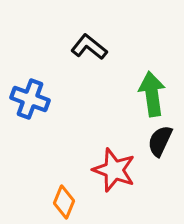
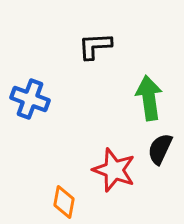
black L-shape: moved 6 px right, 1 px up; rotated 42 degrees counterclockwise
green arrow: moved 3 px left, 4 px down
black semicircle: moved 8 px down
orange diamond: rotated 12 degrees counterclockwise
